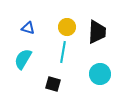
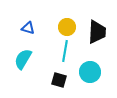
cyan line: moved 2 px right, 1 px up
cyan circle: moved 10 px left, 2 px up
black square: moved 6 px right, 4 px up
